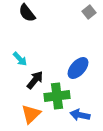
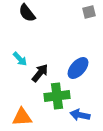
gray square: rotated 24 degrees clockwise
black arrow: moved 5 px right, 7 px up
orange triangle: moved 9 px left, 3 px down; rotated 40 degrees clockwise
